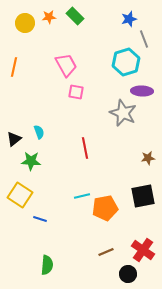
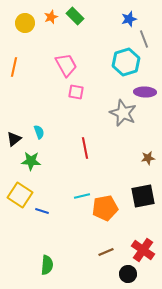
orange star: moved 2 px right; rotated 16 degrees counterclockwise
purple ellipse: moved 3 px right, 1 px down
blue line: moved 2 px right, 8 px up
